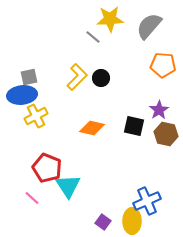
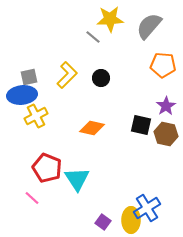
yellow L-shape: moved 10 px left, 2 px up
purple star: moved 7 px right, 4 px up
black square: moved 7 px right, 1 px up
cyan triangle: moved 9 px right, 7 px up
blue cross: moved 7 px down; rotated 8 degrees counterclockwise
yellow ellipse: moved 1 px left, 1 px up
